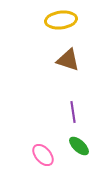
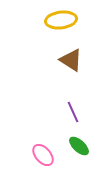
brown triangle: moved 3 px right; rotated 15 degrees clockwise
purple line: rotated 15 degrees counterclockwise
